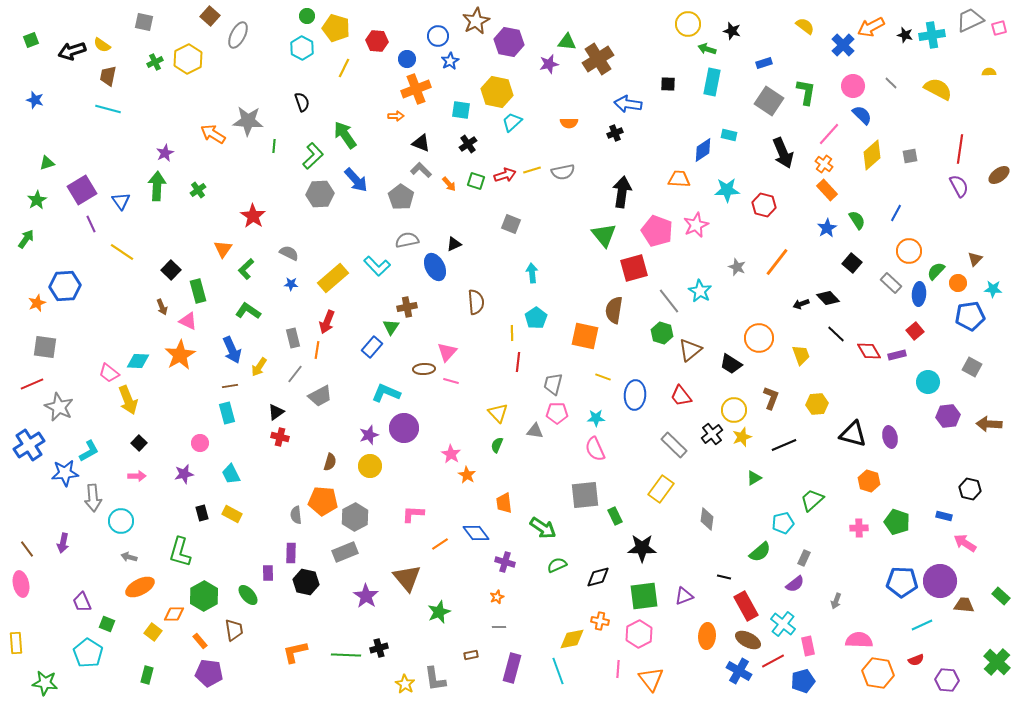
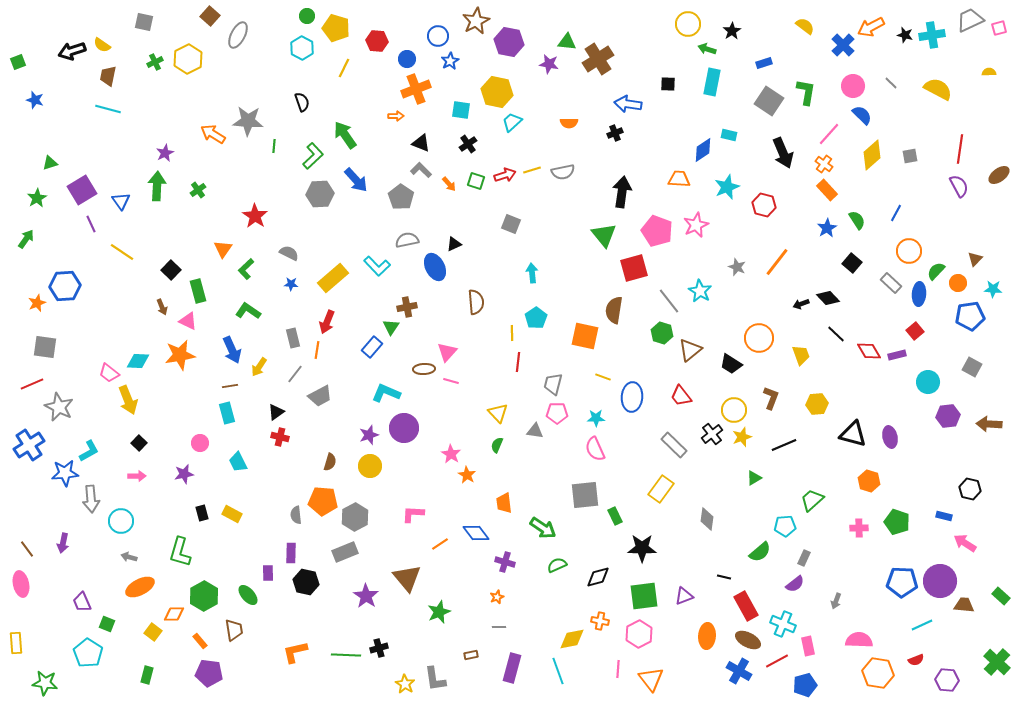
black star at (732, 31): rotated 24 degrees clockwise
green square at (31, 40): moved 13 px left, 22 px down
purple star at (549, 64): rotated 24 degrees clockwise
green triangle at (47, 163): moved 3 px right
cyan star at (727, 190): moved 3 px up; rotated 20 degrees counterclockwise
green star at (37, 200): moved 2 px up
red star at (253, 216): moved 2 px right
orange star at (180, 355): rotated 20 degrees clockwise
blue ellipse at (635, 395): moved 3 px left, 2 px down
cyan trapezoid at (231, 474): moved 7 px right, 12 px up
gray arrow at (93, 498): moved 2 px left, 1 px down
cyan pentagon at (783, 523): moved 2 px right, 3 px down; rotated 10 degrees clockwise
cyan cross at (783, 624): rotated 15 degrees counterclockwise
red line at (773, 661): moved 4 px right
blue pentagon at (803, 681): moved 2 px right, 4 px down
